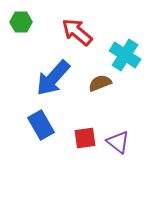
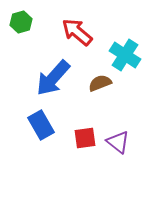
green hexagon: rotated 15 degrees counterclockwise
